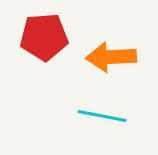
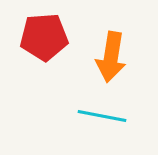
orange arrow: rotated 78 degrees counterclockwise
